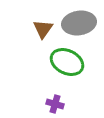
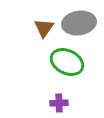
brown triangle: moved 1 px right, 1 px up
purple cross: moved 4 px right, 1 px up; rotated 18 degrees counterclockwise
